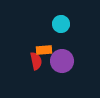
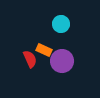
orange rectangle: rotated 28 degrees clockwise
red semicircle: moved 6 px left, 2 px up; rotated 12 degrees counterclockwise
